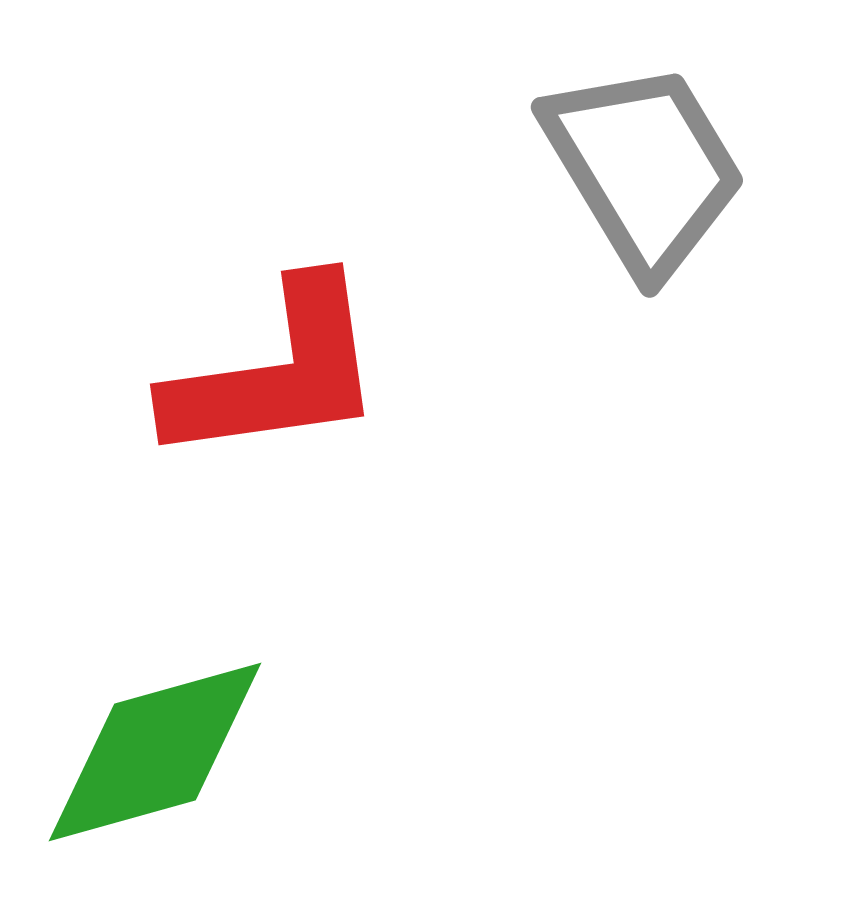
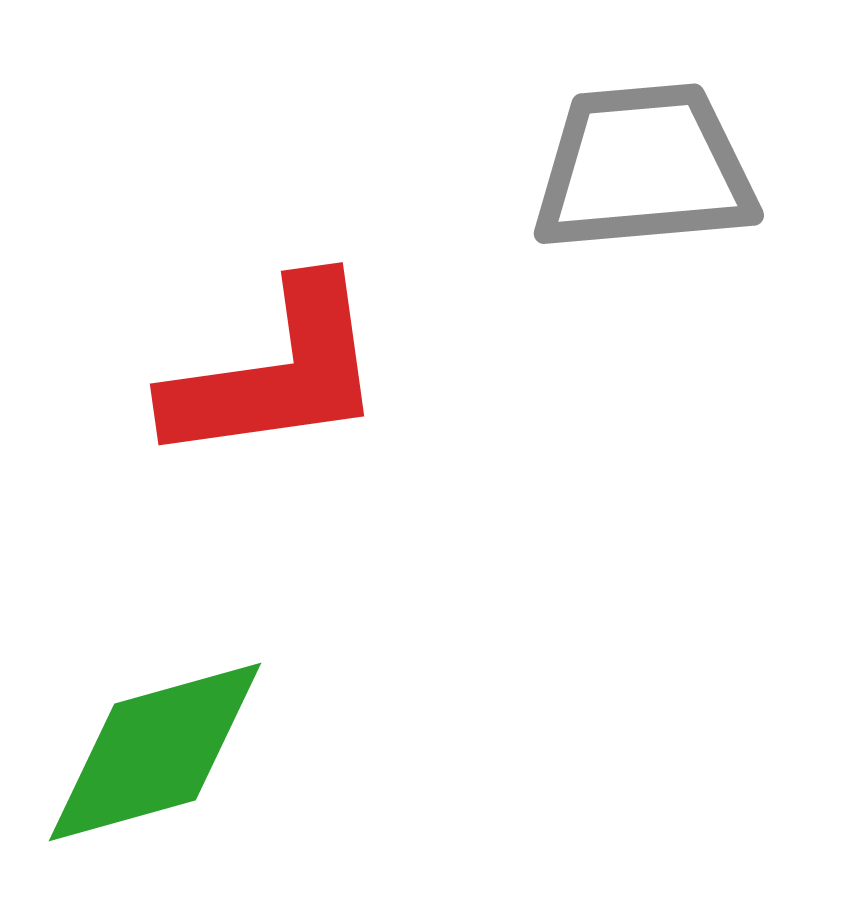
gray trapezoid: rotated 64 degrees counterclockwise
